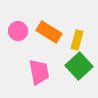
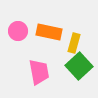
orange rectangle: rotated 20 degrees counterclockwise
yellow rectangle: moved 3 px left, 3 px down
